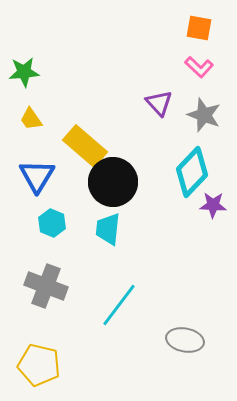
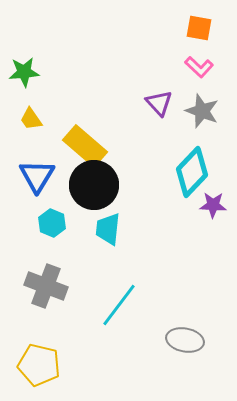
gray star: moved 2 px left, 4 px up
black circle: moved 19 px left, 3 px down
